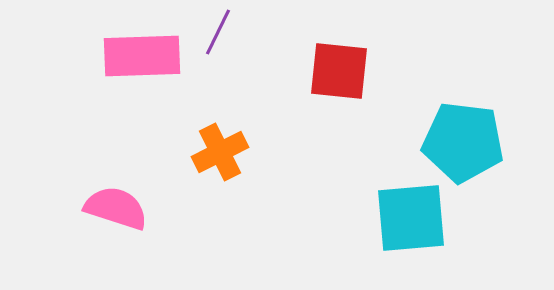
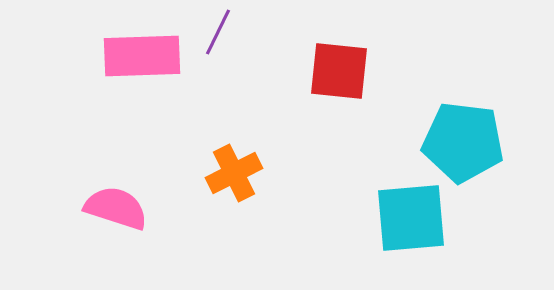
orange cross: moved 14 px right, 21 px down
